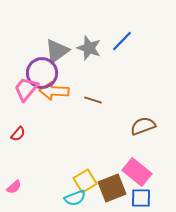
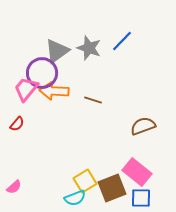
red semicircle: moved 1 px left, 10 px up
